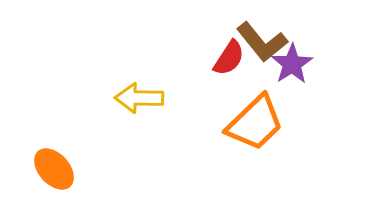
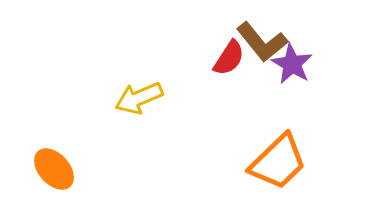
purple star: rotated 9 degrees counterclockwise
yellow arrow: rotated 24 degrees counterclockwise
orange trapezoid: moved 23 px right, 39 px down
